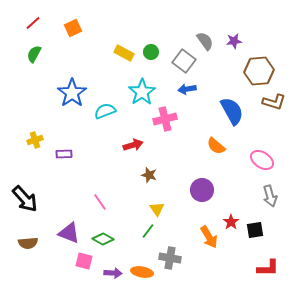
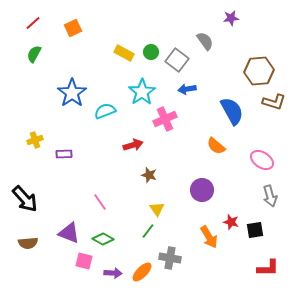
purple star: moved 3 px left, 23 px up
gray square: moved 7 px left, 1 px up
pink cross: rotated 10 degrees counterclockwise
red star: rotated 21 degrees counterclockwise
orange ellipse: rotated 55 degrees counterclockwise
